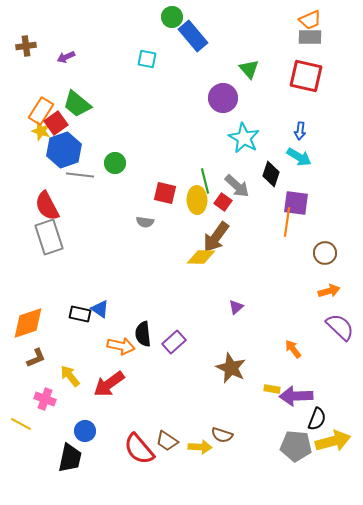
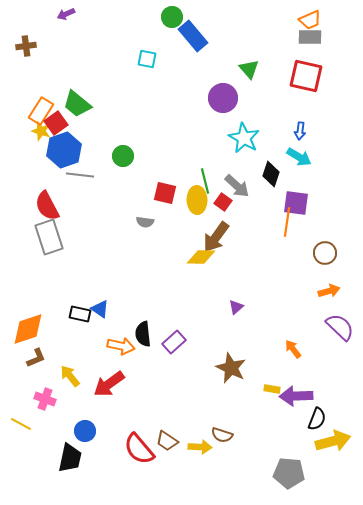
purple arrow at (66, 57): moved 43 px up
green circle at (115, 163): moved 8 px right, 7 px up
orange diamond at (28, 323): moved 6 px down
gray pentagon at (296, 446): moved 7 px left, 27 px down
